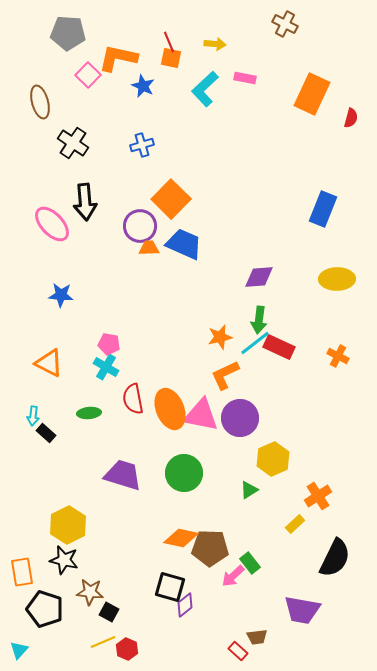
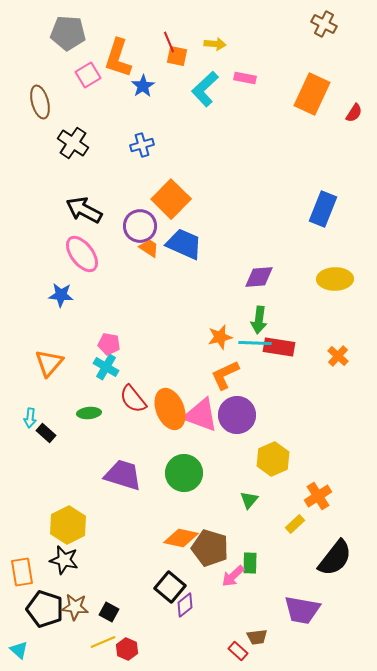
brown cross at (285, 24): moved 39 px right
orange L-shape at (118, 58): rotated 84 degrees counterclockwise
orange square at (171, 58): moved 6 px right, 2 px up
pink square at (88, 75): rotated 15 degrees clockwise
blue star at (143, 86): rotated 15 degrees clockwise
red semicircle at (351, 118): moved 3 px right, 5 px up; rotated 18 degrees clockwise
black arrow at (85, 202): moved 1 px left, 8 px down; rotated 123 degrees clockwise
pink ellipse at (52, 224): moved 30 px right, 30 px down; rotated 6 degrees clockwise
orange trapezoid at (149, 248): rotated 35 degrees clockwise
yellow ellipse at (337, 279): moved 2 px left
cyan line at (255, 343): rotated 40 degrees clockwise
red rectangle at (279, 347): rotated 16 degrees counterclockwise
orange cross at (338, 356): rotated 15 degrees clockwise
orange triangle at (49, 363): rotated 44 degrees clockwise
red semicircle at (133, 399): rotated 28 degrees counterclockwise
pink triangle at (201, 415): rotated 9 degrees clockwise
cyan arrow at (33, 416): moved 3 px left, 2 px down
purple circle at (240, 418): moved 3 px left, 3 px up
green triangle at (249, 490): moved 10 px down; rotated 18 degrees counterclockwise
brown pentagon at (210, 548): rotated 15 degrees clockwise
black semicircle at (335, 558): rotated 12 degrees clockwise
green rectangle at (250, 563): rotated 40 degrees clockwise
black square at (170, 587): rotated 24 degrees clockwise
brown star at (90, 592): moved 15 px left, 15 px down
cyan triangle at (19, 650): rotated 30 degrees counterclockwise
